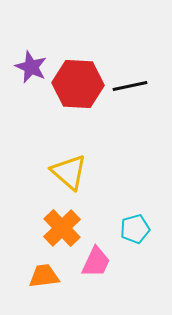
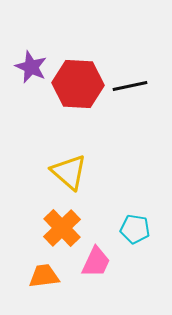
cyan pentagon: rotated 24 degrees clockwise
